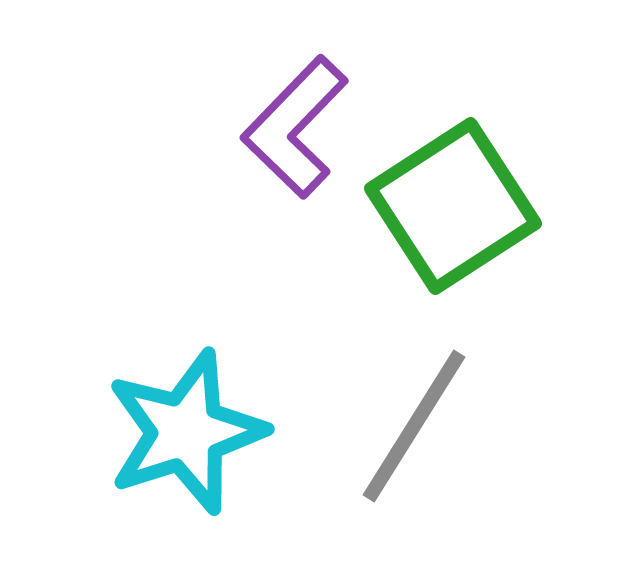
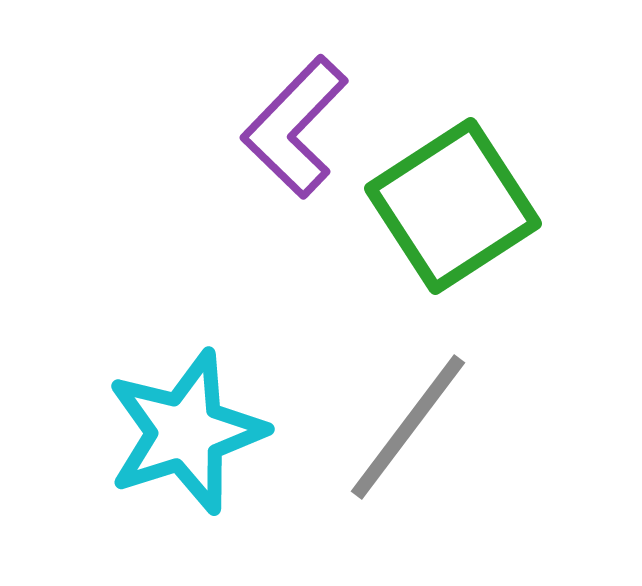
gray line: moved 6 px left, 1 px down; rotated 5 degrees clockwise
